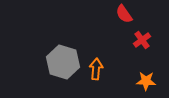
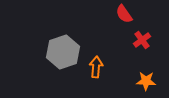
gray hexagon: moved 10 px up; rotated 24 degrees clockwise
orange arrow: moved 2 px up
